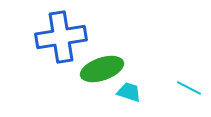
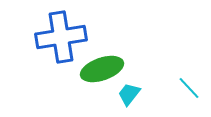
cyan line: rotated 20 degrees clockwise
cyan trapezoid: moved 2 px down; rotated 70 degrees counterclockwise
